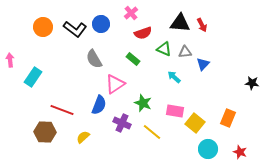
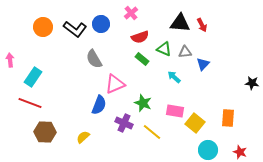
red semicircle: moved 3 px left, 4 px down
green rectangle: moved 9 px right
pink triangle: rotated 10 degrees clockwise
red line: moved 32 px left, 7 px up
orange rectangle: rotated 18 degrees counterclockwise
purple cross: moved 2 px right
cyan circle: moved 1 px down
